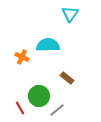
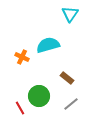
cyan semicircle: rotated 15 degrees counterclockwise
gray line: moved 14 px right, 6 px up
